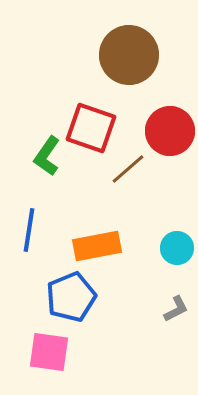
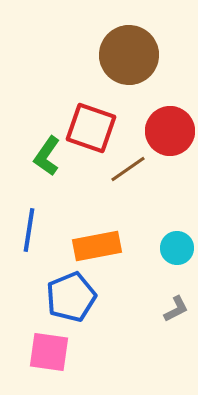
brown line: rotated 6 degrees clockwise
